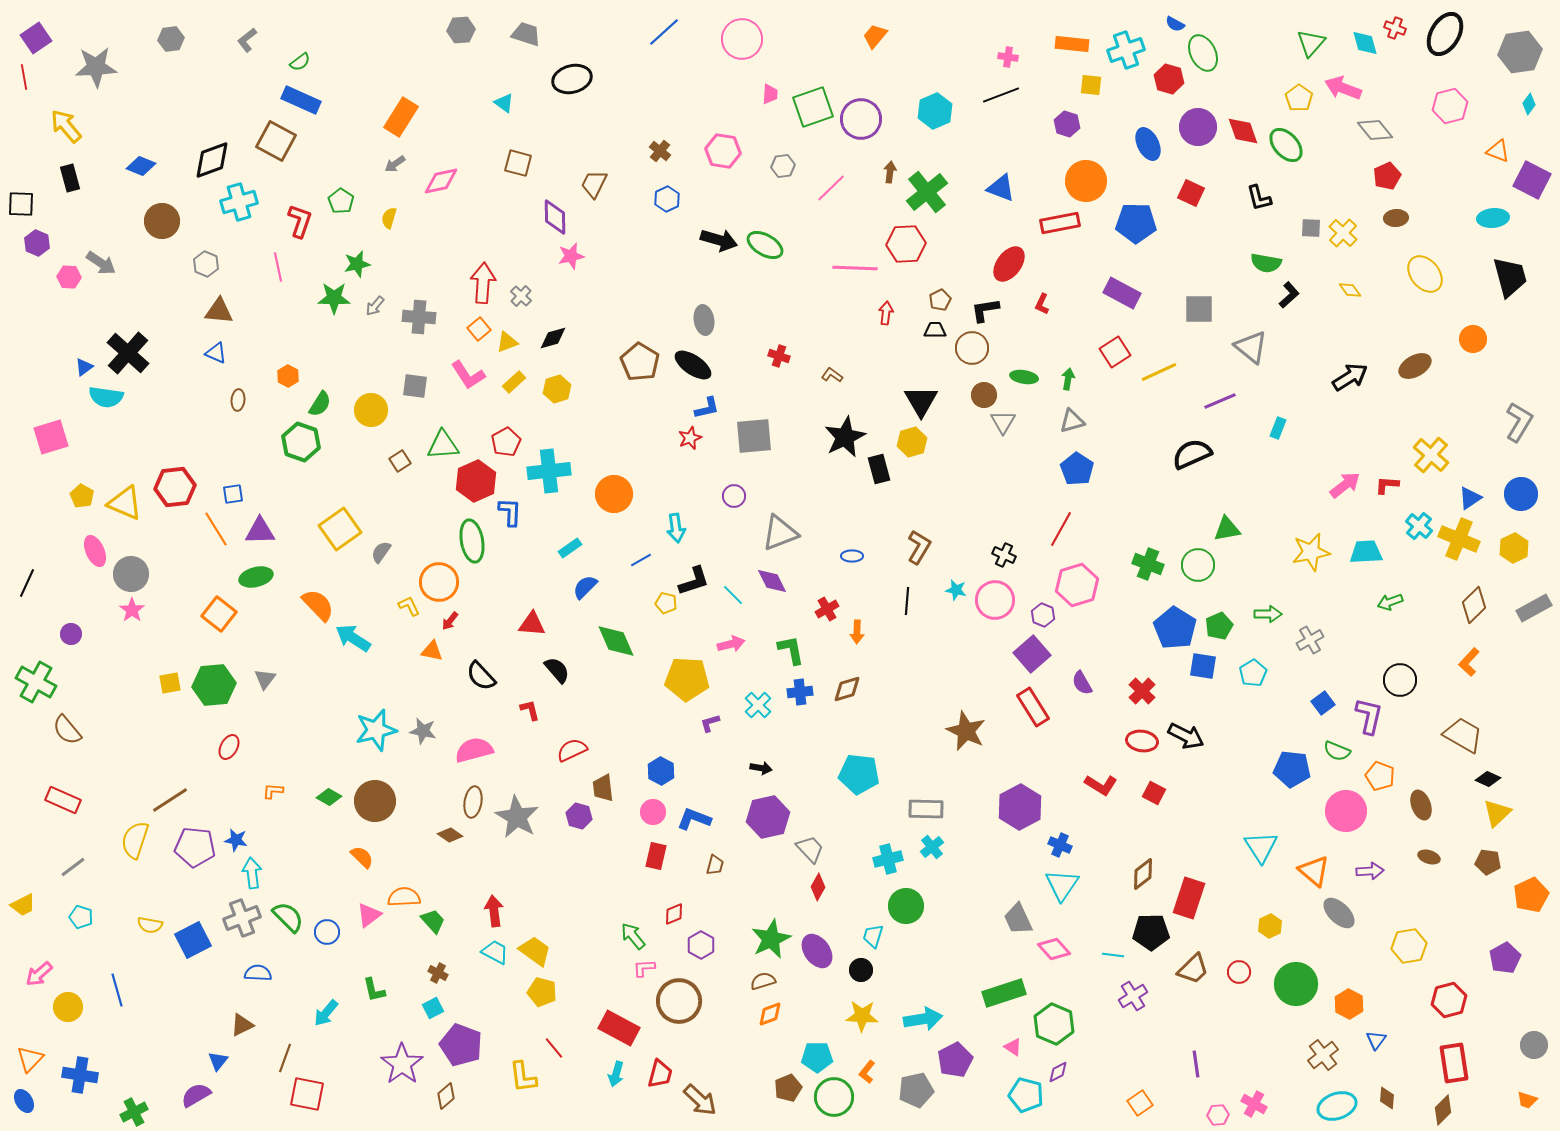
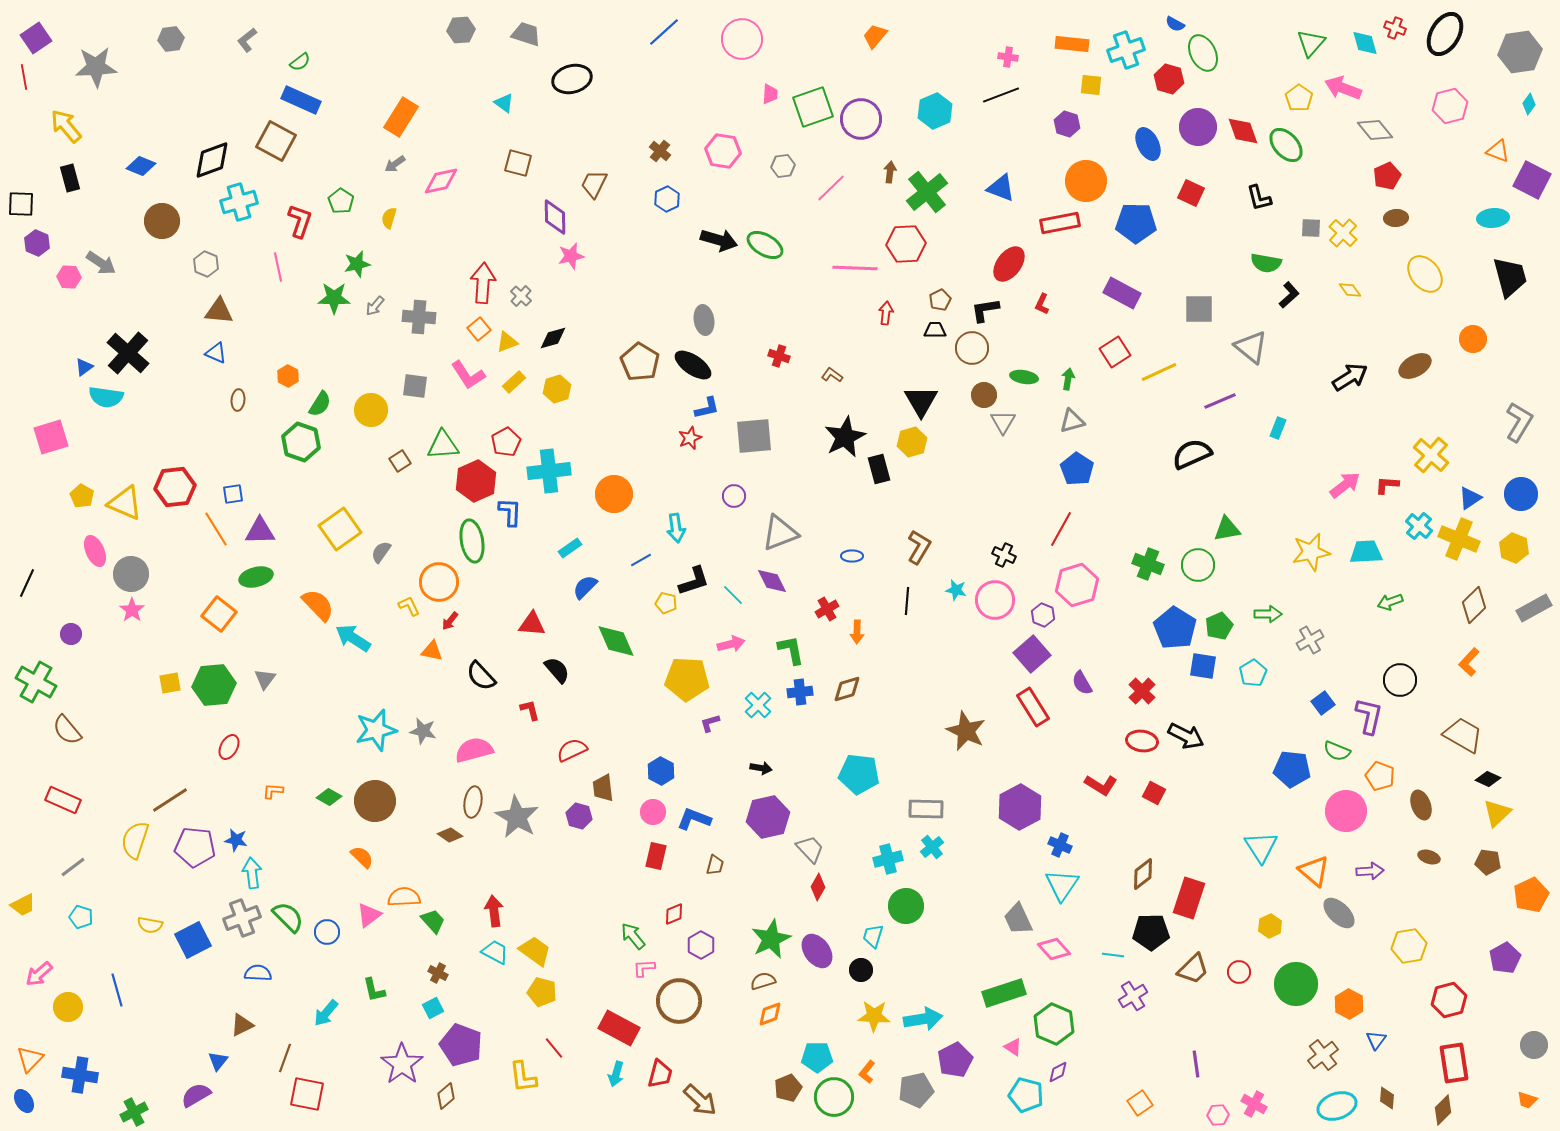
yellow hexagon at (1514, 548): rotated 12 degrees counterclockwise
yellow star at (862, 1016): moved 12 px right
